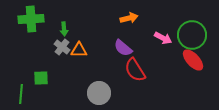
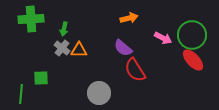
green arrow: rotated 16 degrees clockwise
gray cross: moved 1 px down
